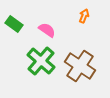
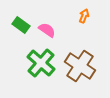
green rectangle: moved 7 px right, 1 px down
green cross: moved 2 px down
